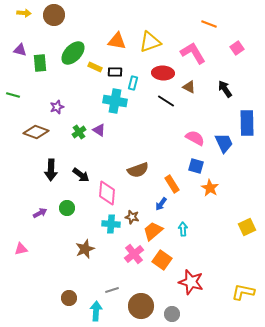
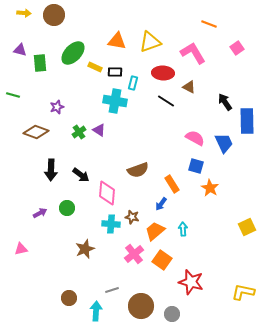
black arrow at (225, 89): moved 13 px down
blue rectangle at (247, 123): moved 2 px up
orange trapezoid at (153, 231): moved 2 px right
